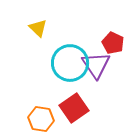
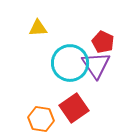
yellow triangle: rotated 48 degrees counterclockwise
red pentagon: moved 10 px left, 1 px up
